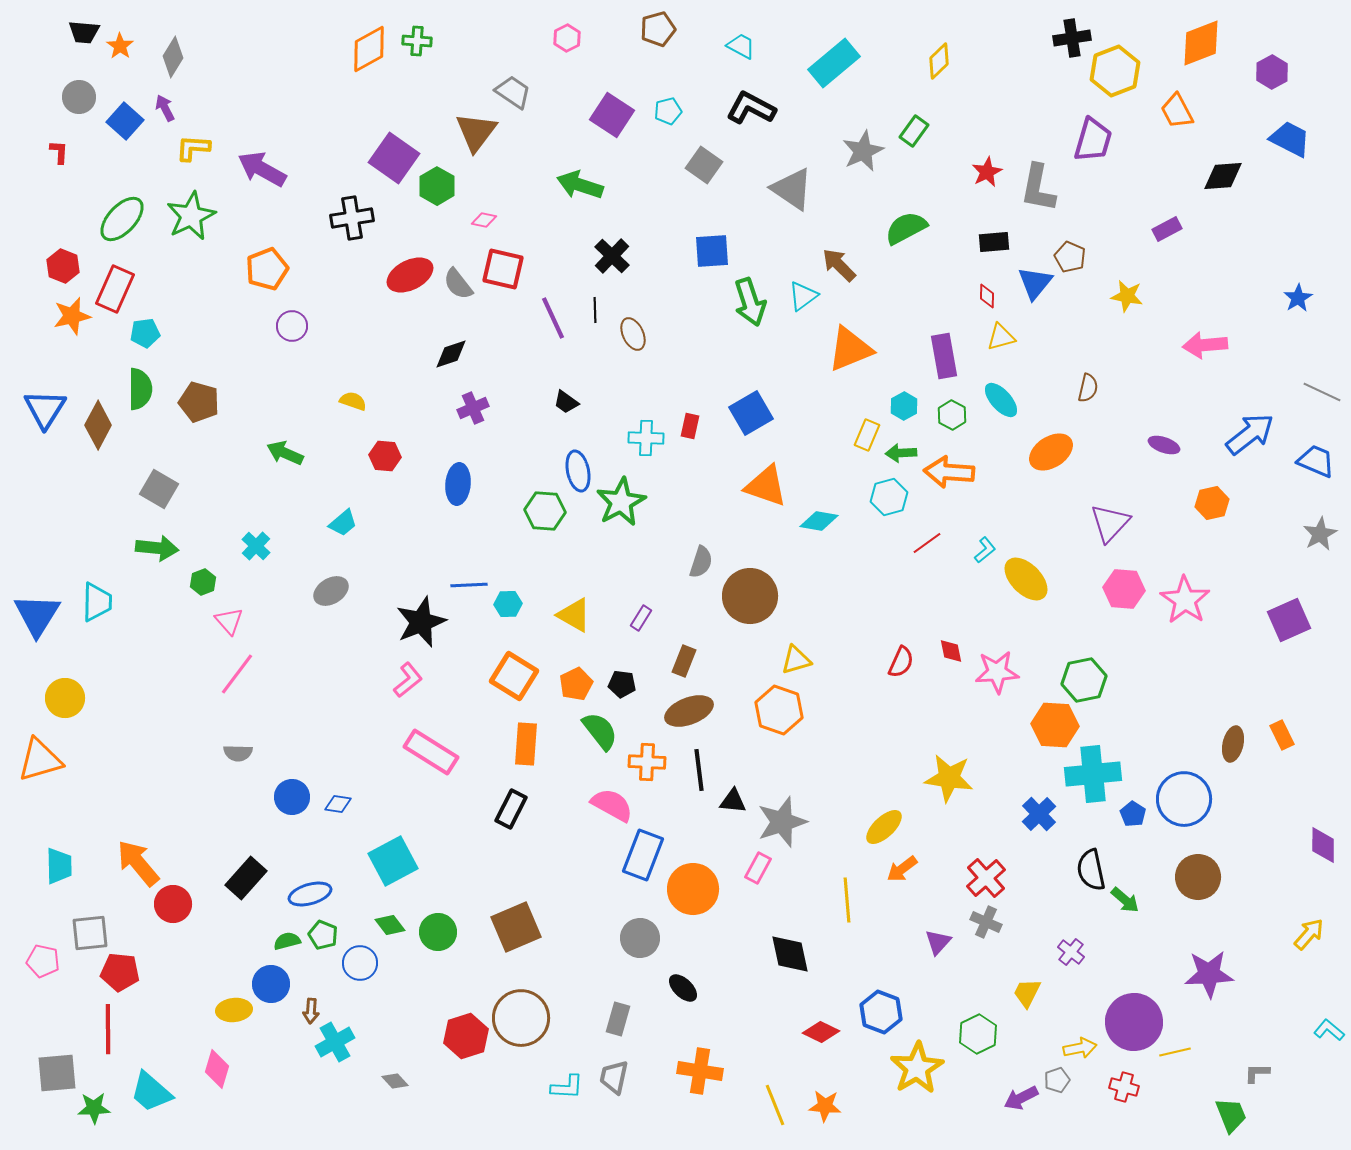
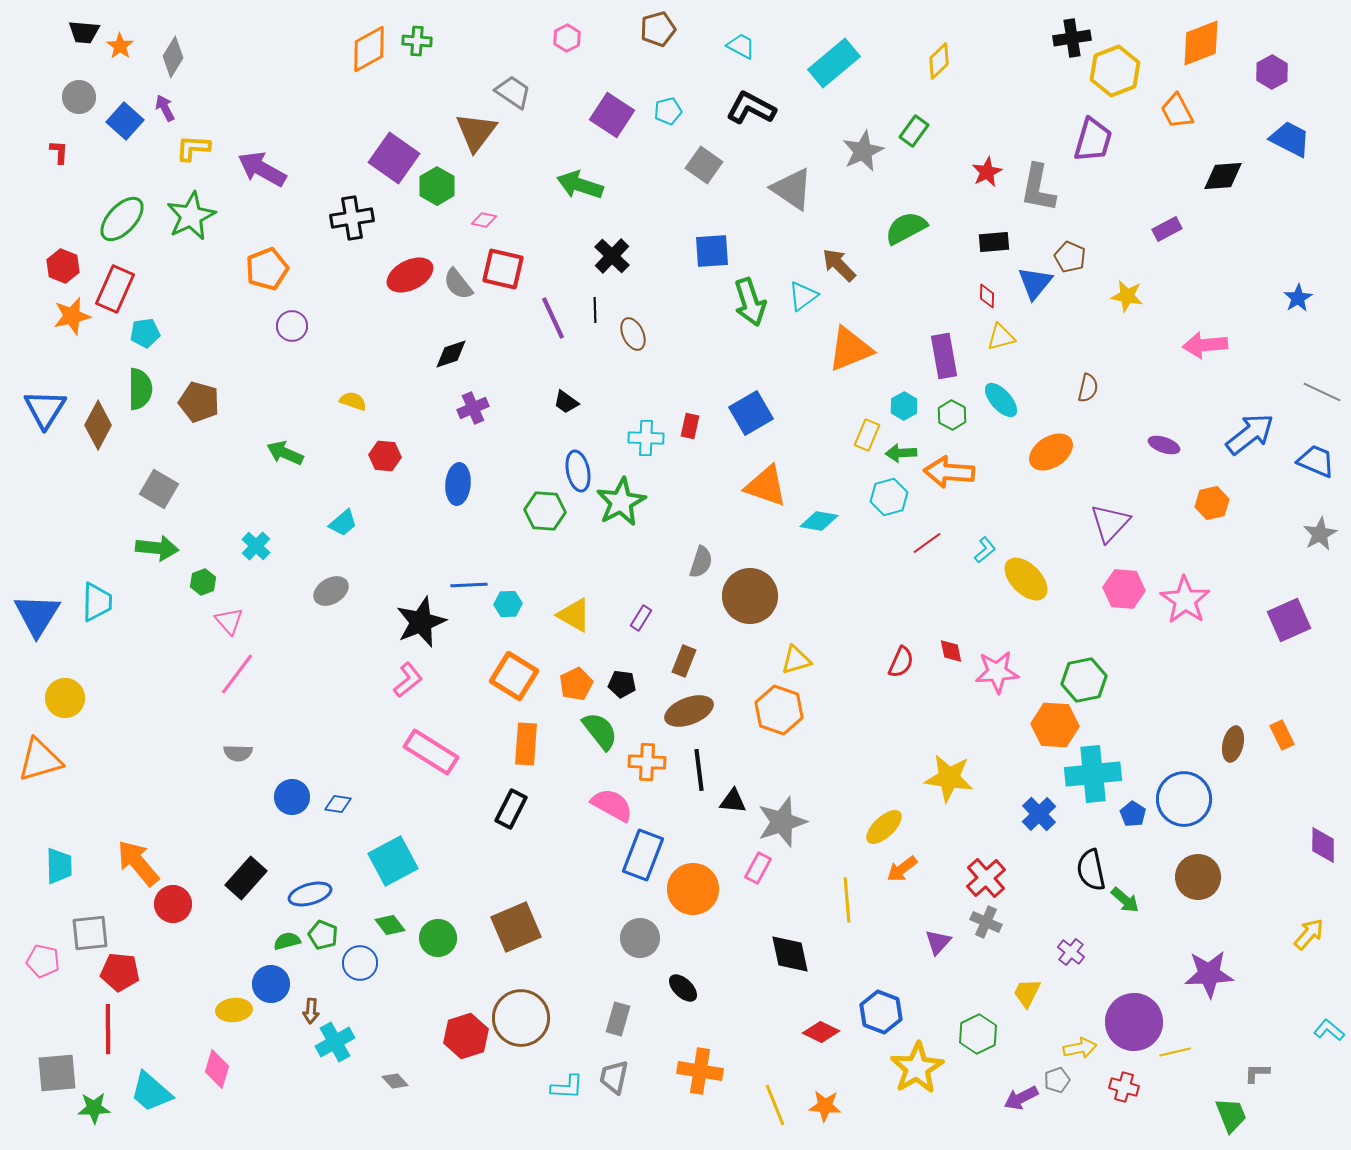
green circle at (438, 932): moved 6 px down
